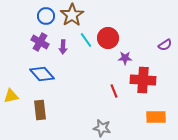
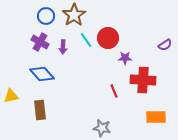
brown star: moved 2 px right
